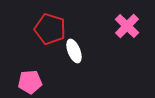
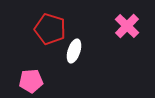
white ellipse: rotated 40 degrees clockwise
pink pentagon: moved 1 px right, 1 px up
